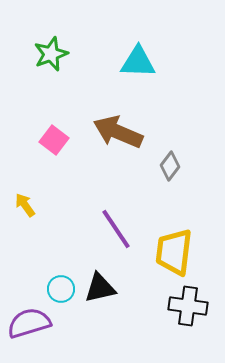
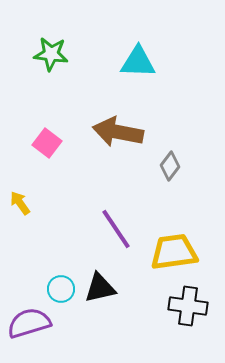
green star: rotated 28 degrees clockwise
brown arrow: rotated 12 degrees counterclockwise
pink square: moved 7 px left, 3 px down
yellow arrow: moved 5 px left, 2 px up
yellow trapezoid: rotated 75 degrees clockwise
